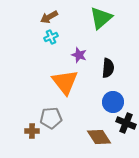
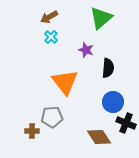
cyan cross: rotated 24 degrees counterclockwise
purple star: moved 7 px right, 5 px up
gray pentagon: moved 1 px right, 1 px up
